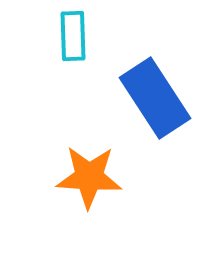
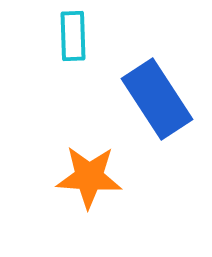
blue rectangle: moved 2 px right, 1 px down
